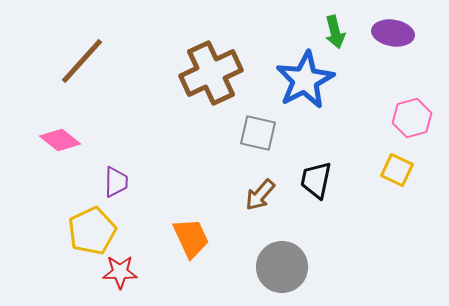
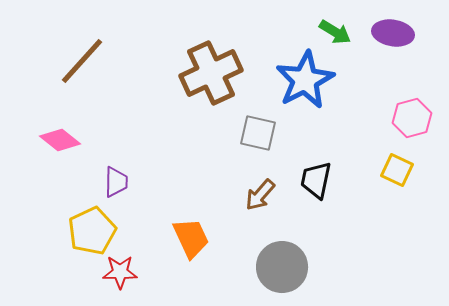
green arrow: rotated 44 degrees counterclockwise
